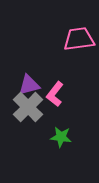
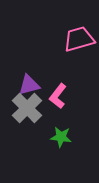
pink trapezoid: rotated 8 degrees counterclockwise
pink L-shape: moved 3 px right, 2 px down
gray cross: moved 1 px left, 1 px down
